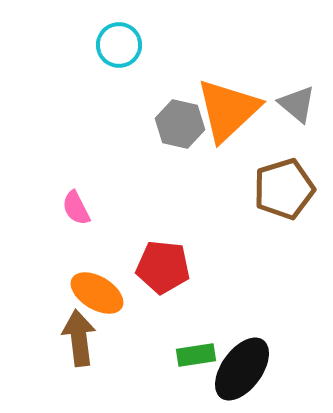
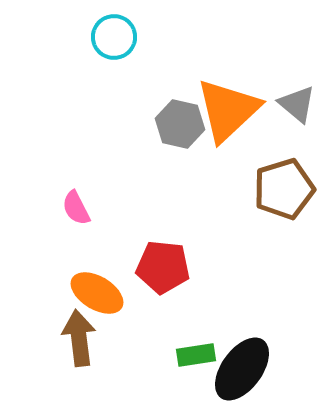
cyan circle: moved 5 px left, 8 px up
